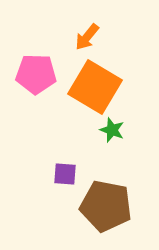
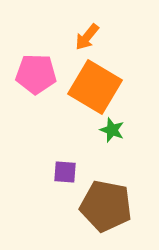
purple square: moved 2 px up
